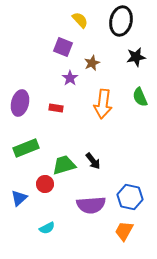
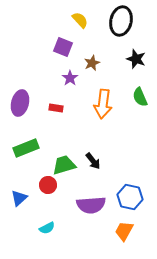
black star: moved 2 px down; rotated 30 degrees clockwise
red circle: moved 3 px right, 1 px down
